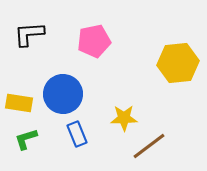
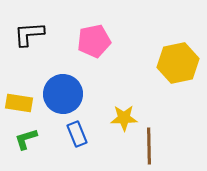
yellow hexagon: rotated 6 degrees counterclockwise
brown line: rotated 54 degrees counterclockwise
